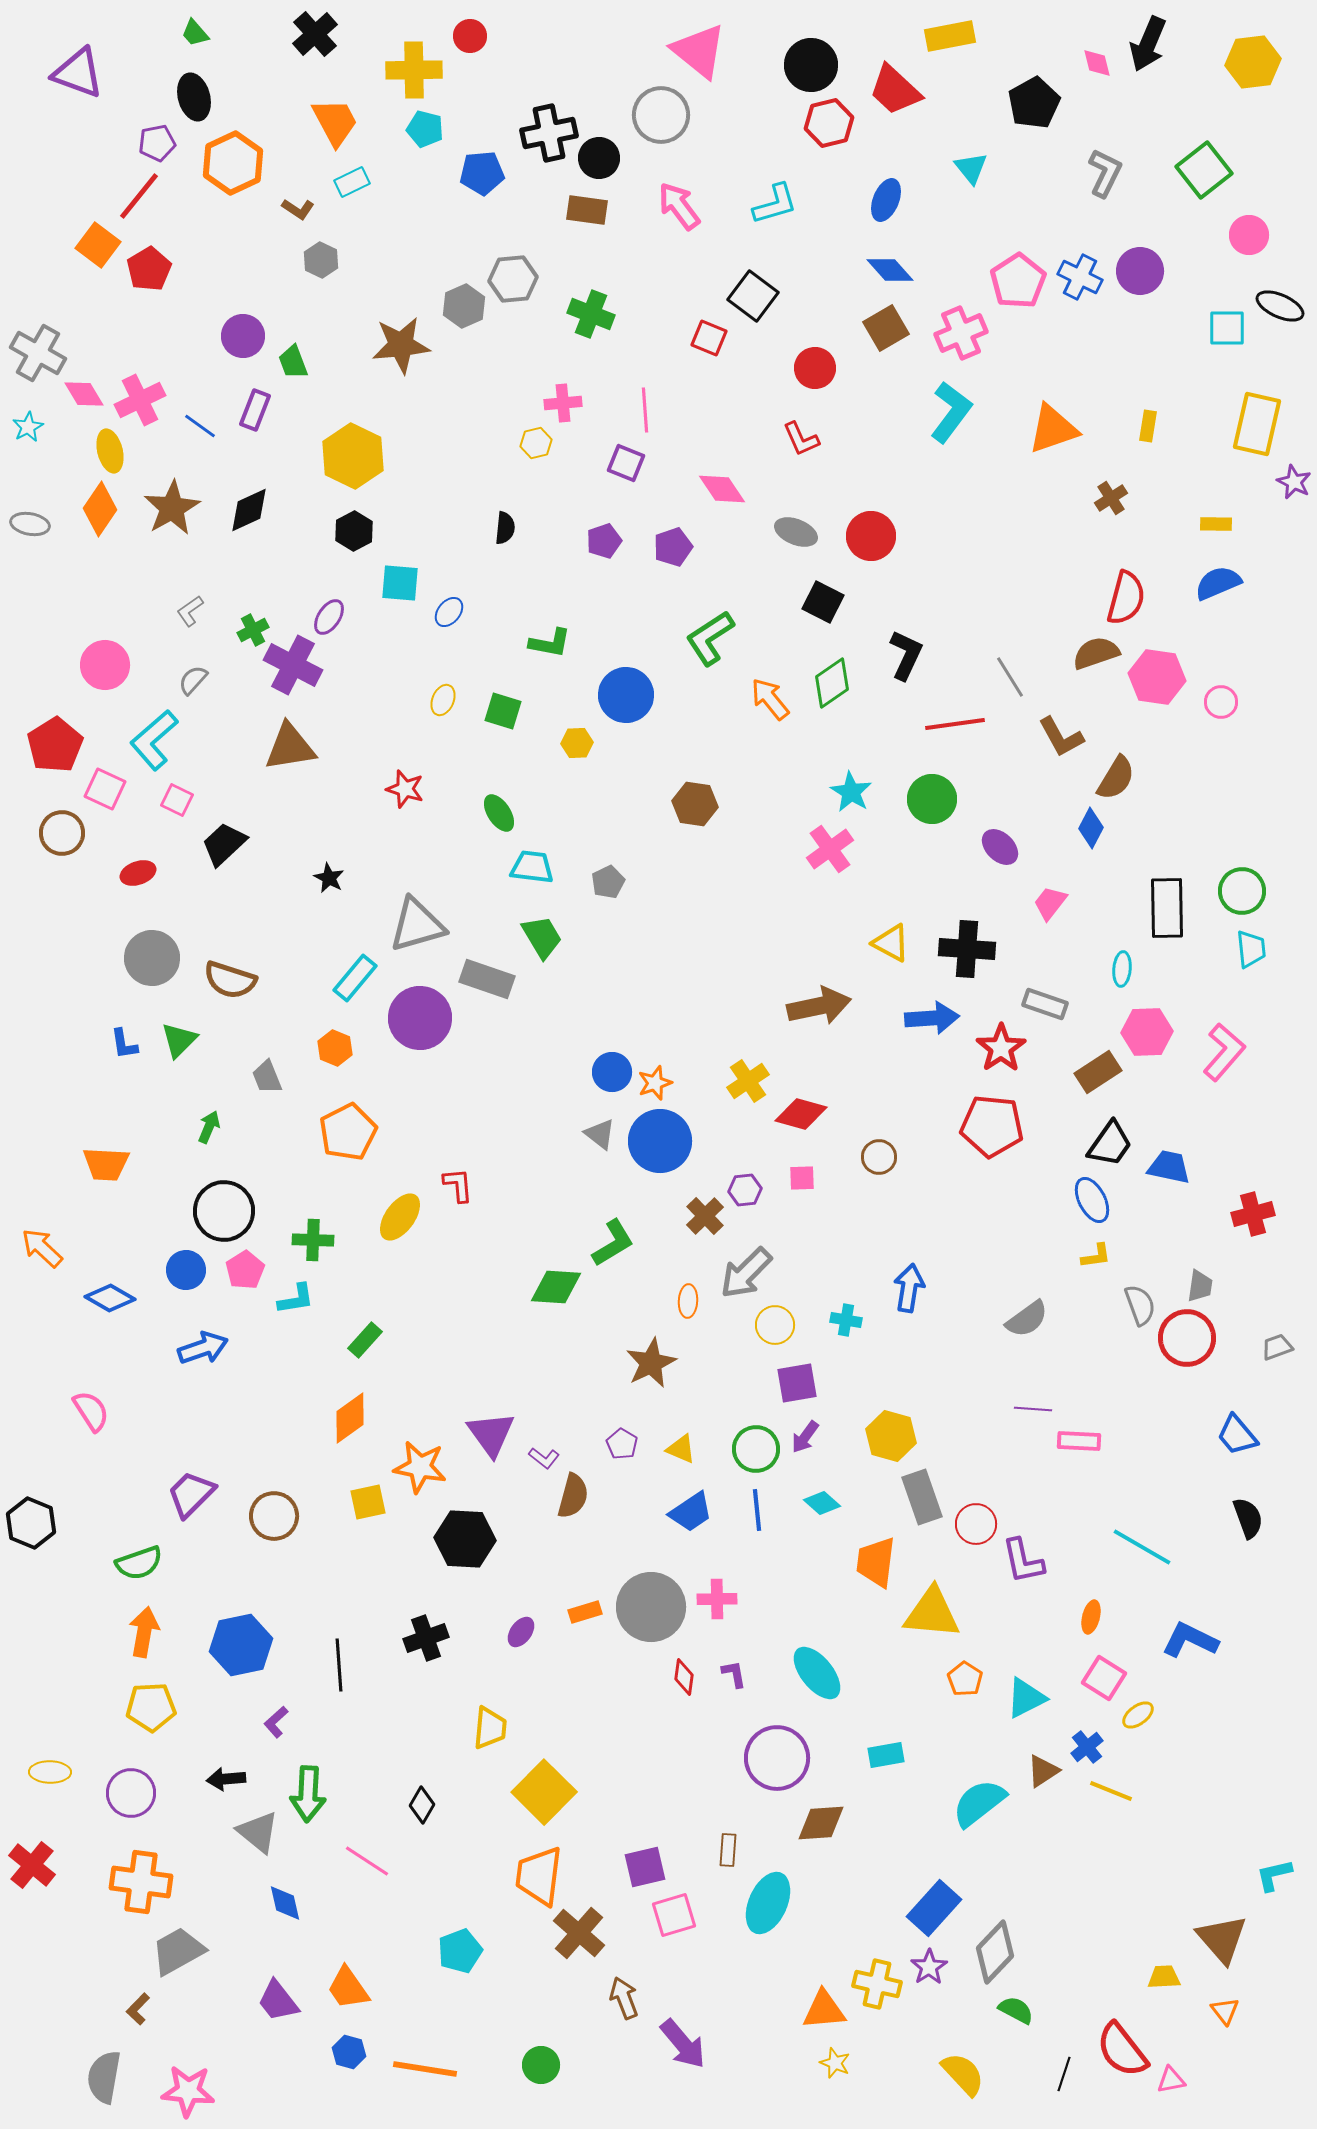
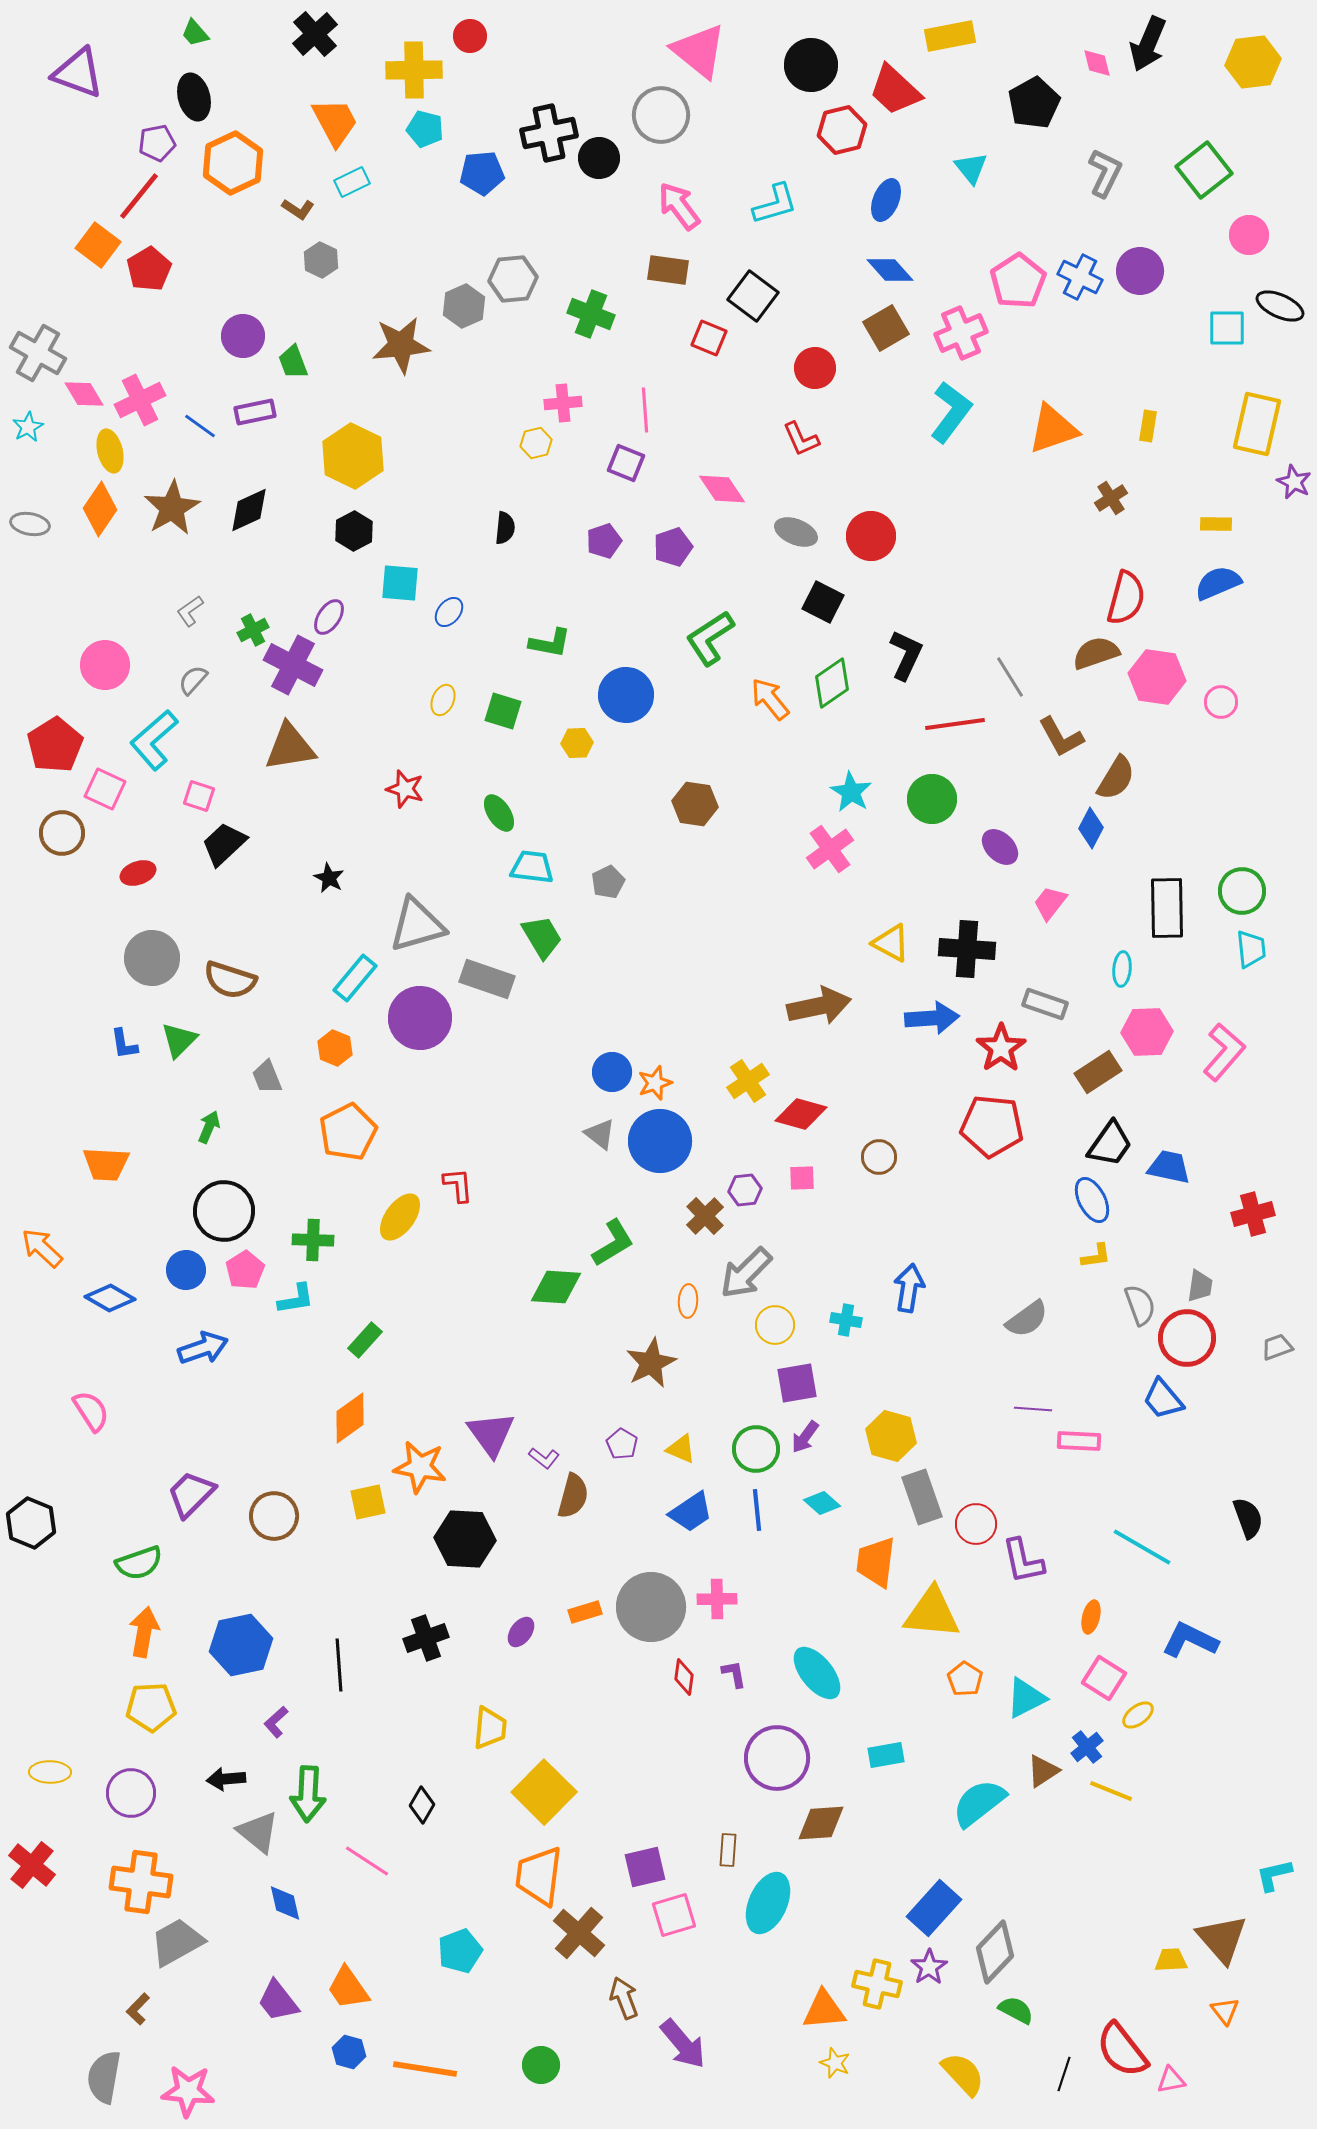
red hexagon at (829, 123): moved 13 px right, 7 px down
brown rectangle at (587, 210): moved 81 px right, 60 px down
purple rectangle at (255, 410): moved 2 px down; rotated 57 degrees clockwise
pink square at (177, 800): moved 22 px right, 4 px up; rotated 8 degrees counterclockwise
blue trapezoid at (1237, 1435): moved 74 px left, 36 px up
gray trapezoid at (178, 1951): moved 1 px left, 9 px up
yellow trapezoid at (1164, 1977): moved 7 px right, 17 px up
